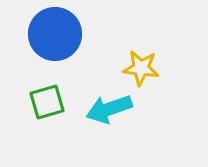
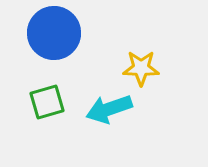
blue circle: moved 1 px left, 1 px up
yellow star: rotated 6 degrees counterclockwise
